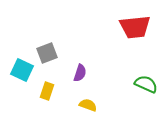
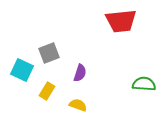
red trapezoid: moved 14 px left, 6 px up
gray square: moved 2 px right
green semicircle: moved 2 px left; rotated 20 degrees counterclockwise
yellow rectangle: rotated 12 degrees clockwise
yellow semicircle: moved 10 px left
